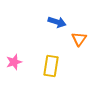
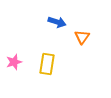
orange triangle: moved 3 px right, 2 px up
yellow rectangle: moved 4 px left, 2 px up
